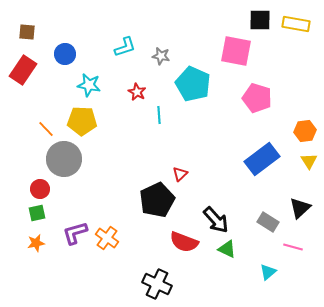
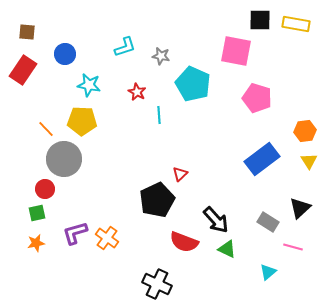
red circle: moved 5 px right
